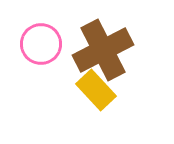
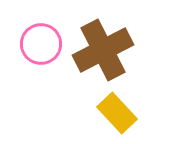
yellow rectangle: moved 21 px right, 23 px down
